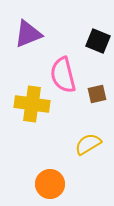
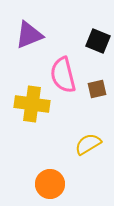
purple triangle: moved 1 px right, 1 px down
brown square: moved 5 px up
